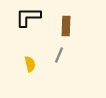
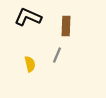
black L-shape: rotated 24 degrees clockwise
gray line: moved 2 px left
